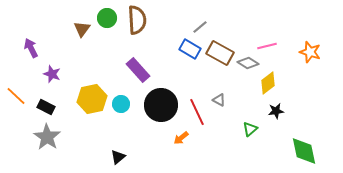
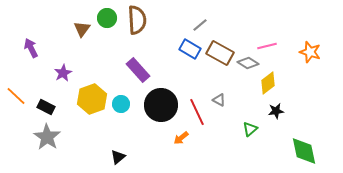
gray line: moved 2 px up
purple star: moved 11 px right, 1 px up; rotated 24 degrees clockwise
yellow hexagon: rotated 8 degrees counterclockwise
